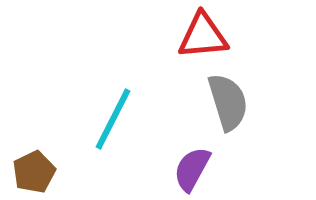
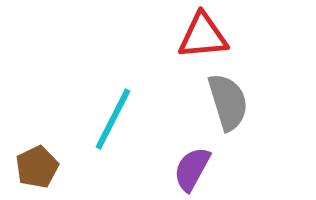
brown pentagon: moved 3 px right, 5 px up
